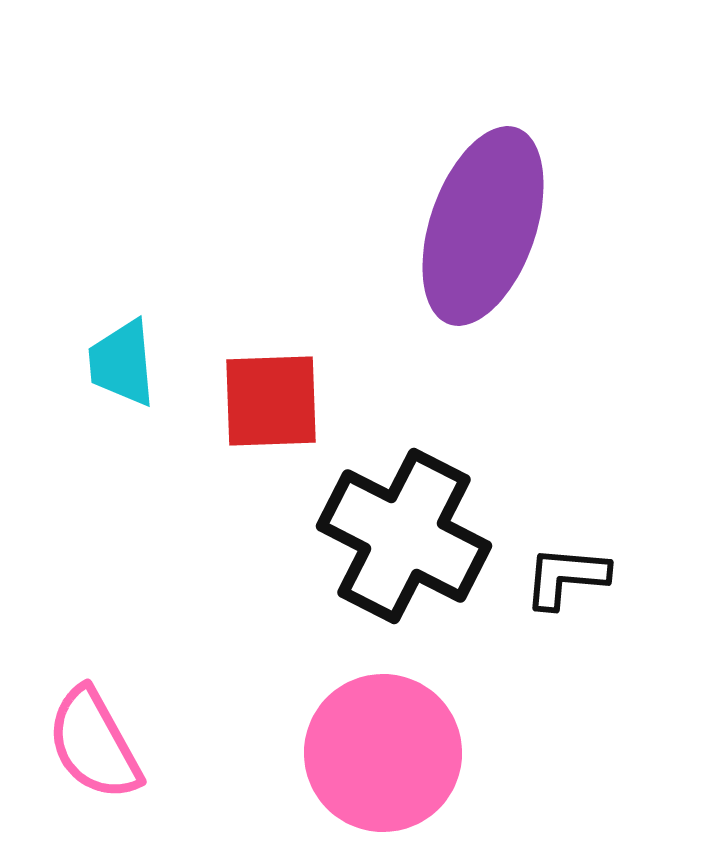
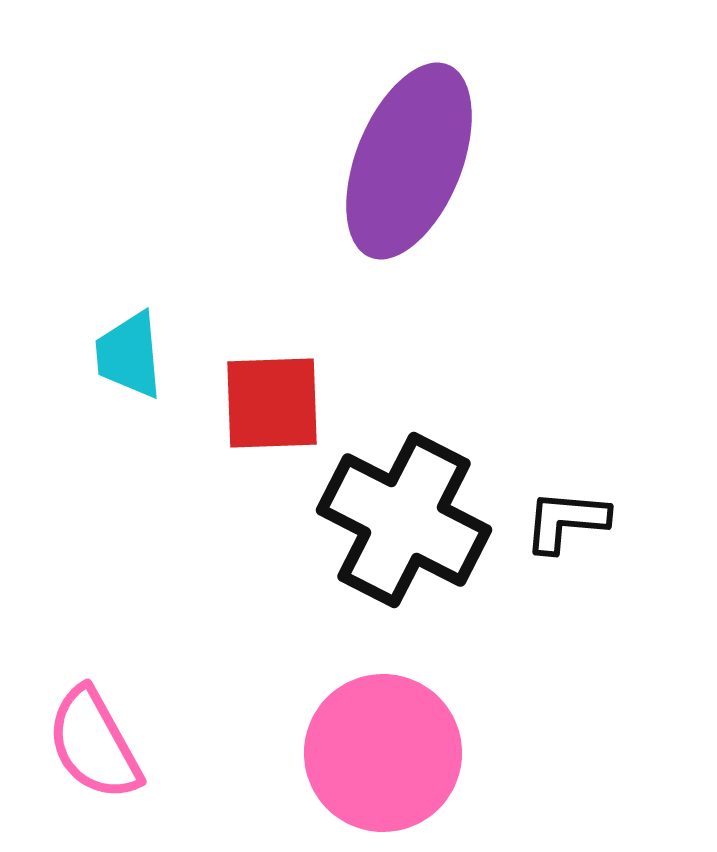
purple ellipse: moved 74 px left, 65 px up; rotated 3 degrees clockwise
cyan trapezoid: moved 7 px right, 8 px up
red square: moved 1 px right, 2 px down
black cross: moved 16 px up
black L-shape: moved 56 px up
